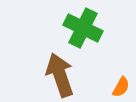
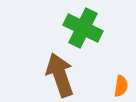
orange semicircle: moved 1 px up; rotated 20 degrees counterclockwise
